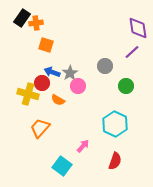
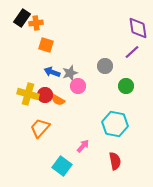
gray star: rotated 14 degrees clockwise
red circle: moved 3 px right, 12 px down
cyan hexagon: rotated 15 degrees counterclockwise
red semicircle: rotated 30 degrees counterclockwise
